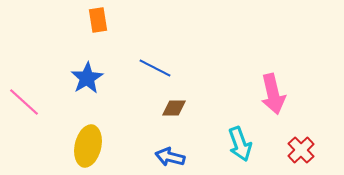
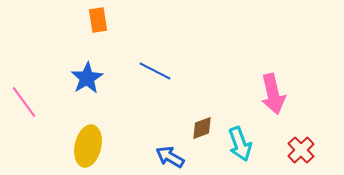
blue line: moved 3 px down
pink line: rotated 12 degrees clockwise
brown diamond: moved 28 px right, 20 px down; rotated 20 degrees counterclockwise
blue arrow: rotated 16 degrees clockwise
